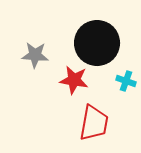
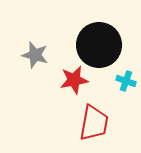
black circle: moved 2 px right, 2 px down
gray star: rotated 12 degrees clockwise
red star: rotated 20 degrees counterclockwise
